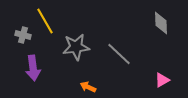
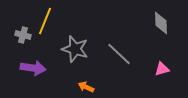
yellow line: rotated 52 degrees clockwise
gray star: moved 1 px left, 2 px down; rotated 24 degrees clockwise
purple arrow: rotated 75 degrees counterclockwise
pink triangle: moved 11 px up; rotated 14 degrees clockwise
orange arrow: moved 2 px left
